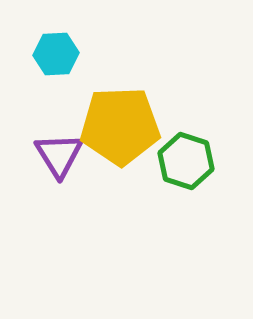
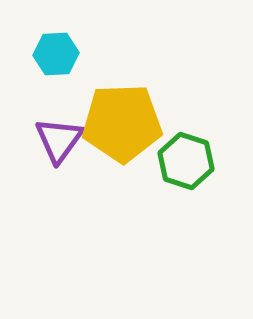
yellow pentagon: moved 2 px right, 3 px up
purple triangle: moved 15 px up; rotated 8 degrees clockwise
